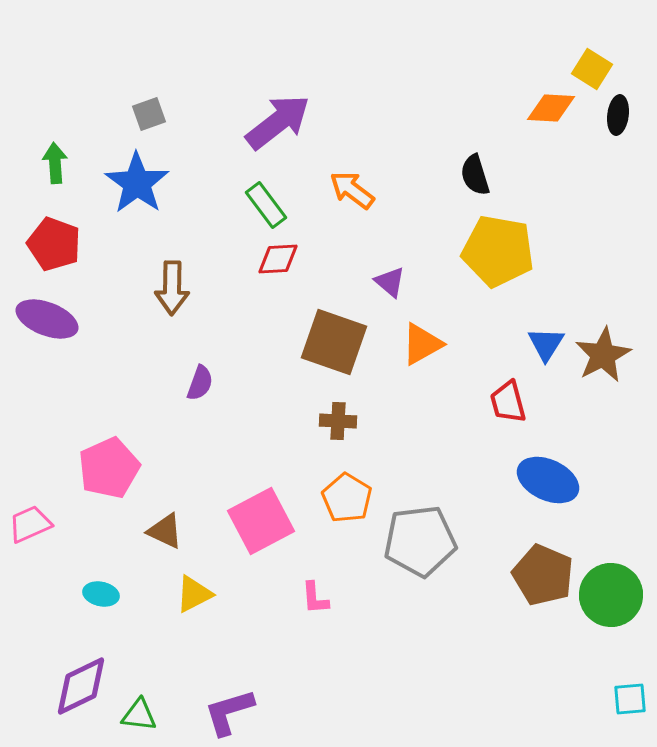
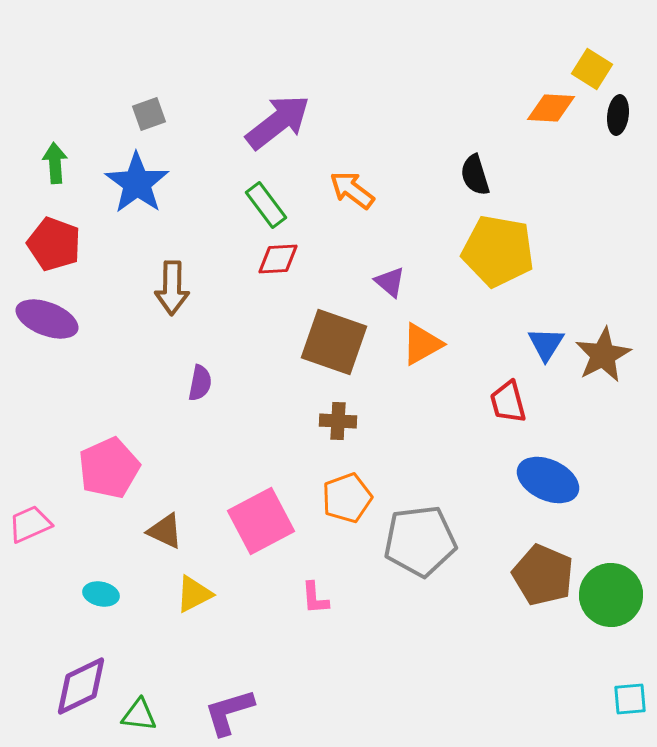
purple semicircle: rotated 9 degrees counterclockwise
orange pentagon: rotated 21 degrees clockwise
